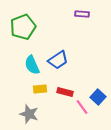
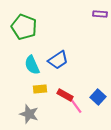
purple rectangle: moved 18 px right
green pentagon: moved 1 px right; rotated 30 degrees counterclockwise
red rectangle: moved 3 px down; rotated 14 degrees clockwise
pink line: moved 6 px left, 1 px up
